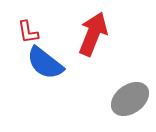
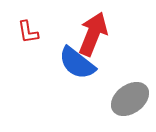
blue semicircle: moved 32 px right
